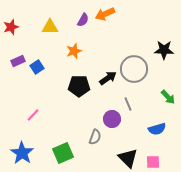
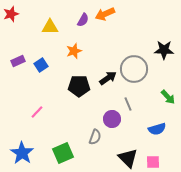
red star: moved 13 px up
blue square: moved 4 px right, 2 px up
pink line: moved 4 px right, 3 px up
